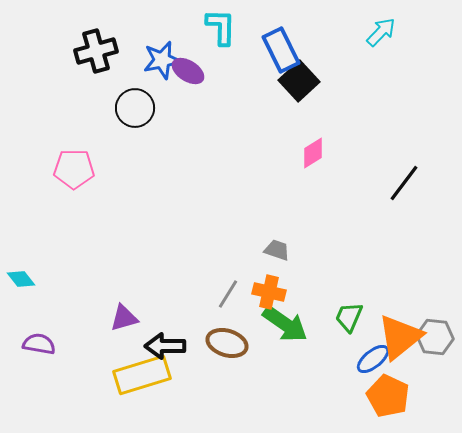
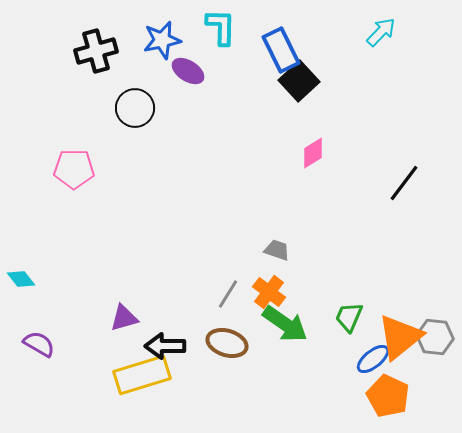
blue star: moved 20 px up
orange cross: rotated 24 degrees clockwise
purple semicircle: rotated 20 degrees clockwise
